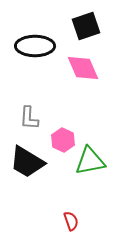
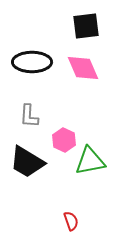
black square: rotated 12 degrees clockwise
black ellipse: moved 3 px left, 16 px down
gray L-shape: moved 2 px up
pink hexagon: moved 1 px right
